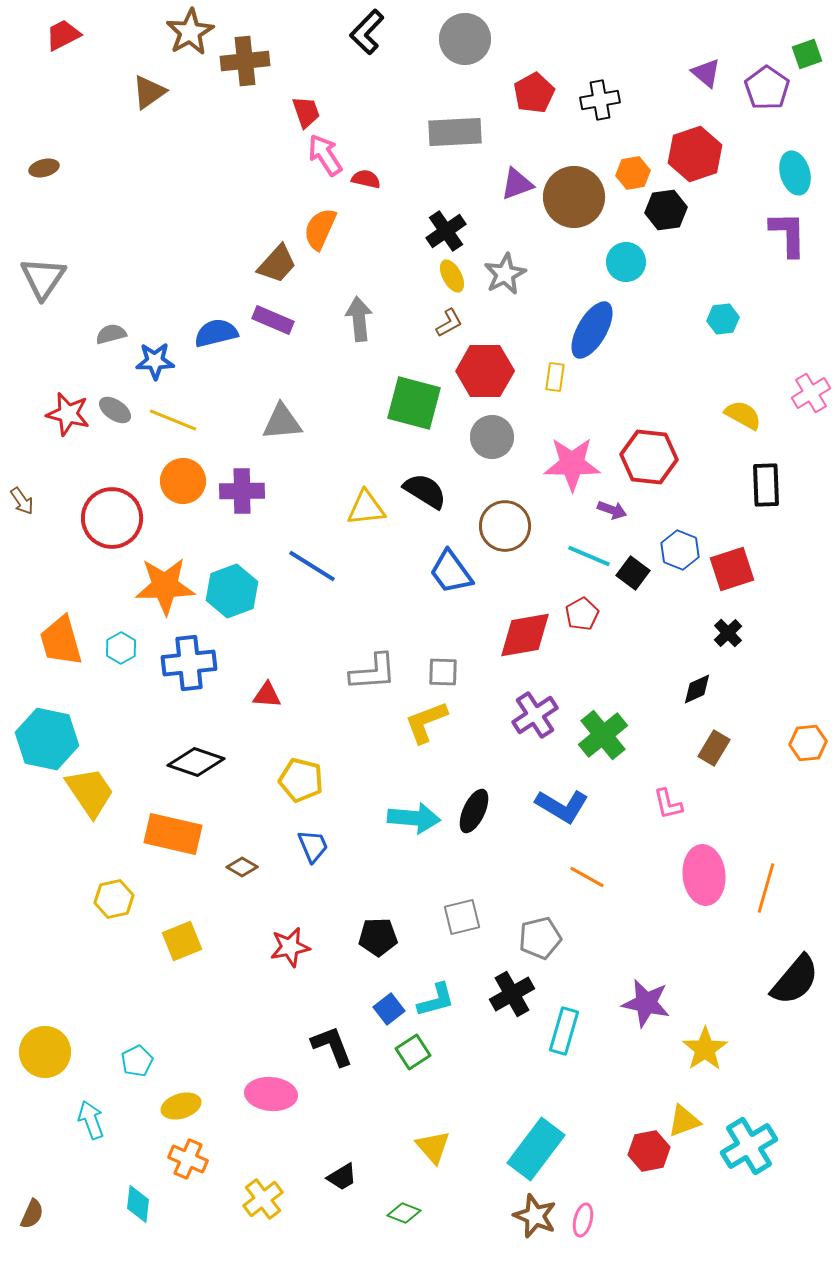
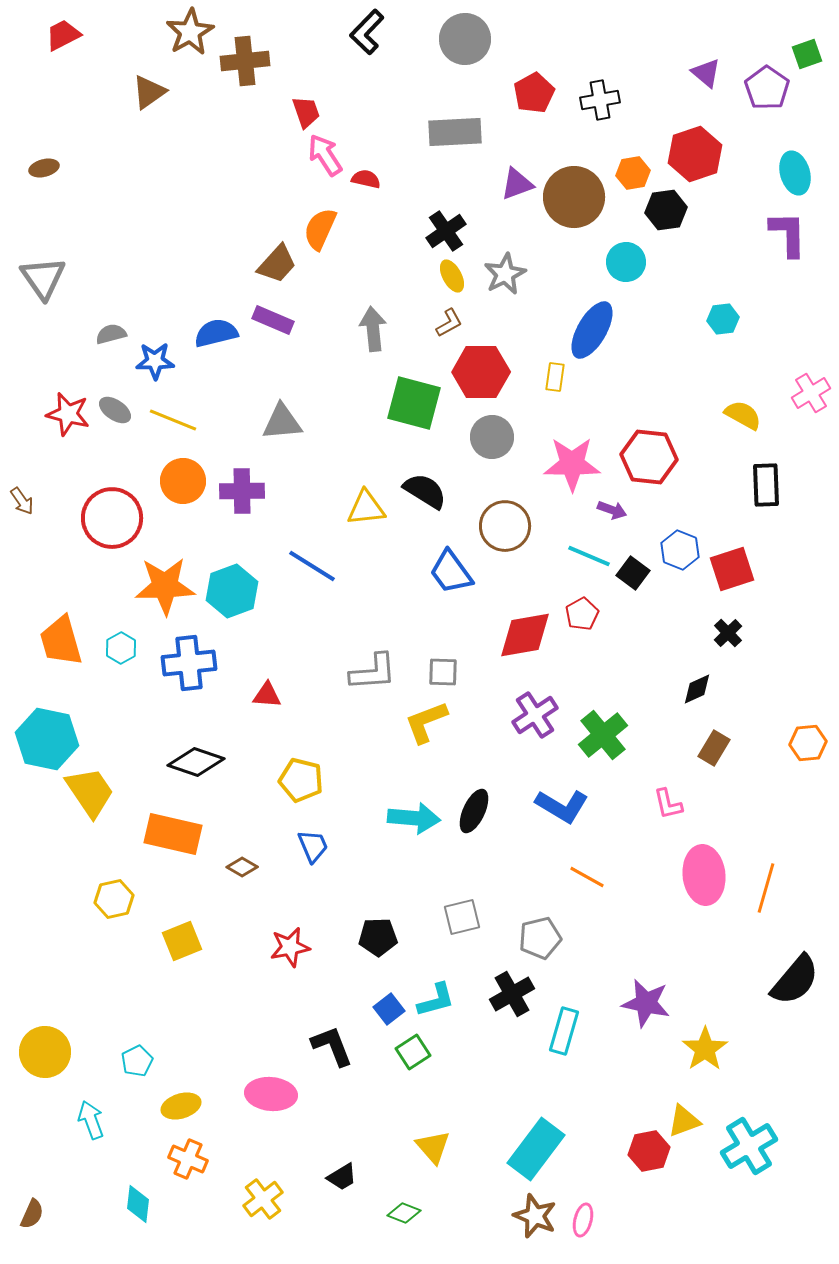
gray triangle at (43, 278): rotated 9 degrees counterclockwise
gray arrow at (359, 319): moved 14 px right, 10 px down
red hexagon at (485, 371): moved 4 px left, 1 px down
